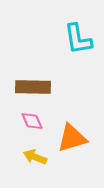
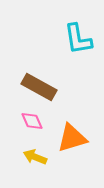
brown rectangle: moved 6 px right; rotated 28 degrees clockwise
